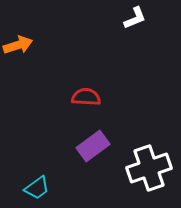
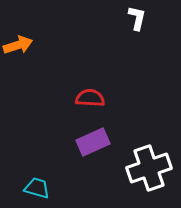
white L-shape: moved 2 px right; rotated 55 degrees counterclockwise
red semicircle: moved 4 px right, 1 px down
purple rectangle: moved 4 px up; rotated 12 degrees clockwise
cyan trapezoid: rotated 128 degrees counterclockwise
